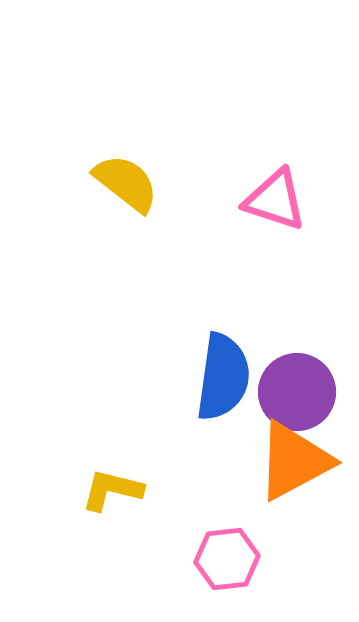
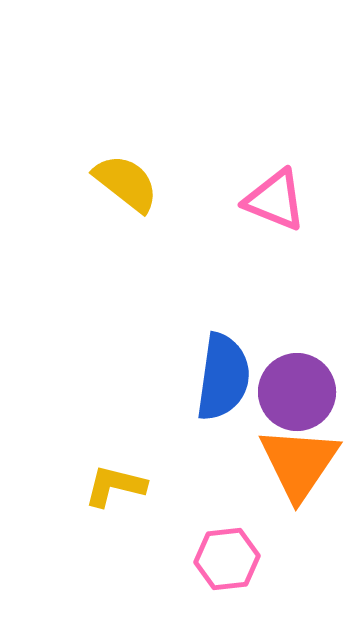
pink triangle: rotated 4 degrees clockwise
orange triangle: moved 5 px right, 2 px down; rotated 28 degrees counterclockwise
yellow L-shape: moved 3 px right, 4 px up
